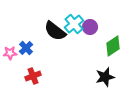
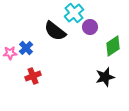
cyan cross: moved 11 px up
